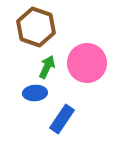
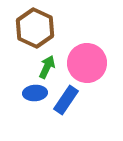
brown hexagon: moved 1 px left, 1 px down; rotated 6 degrees clockwise
blue rectangle: moved 4 px right, 19 px up
